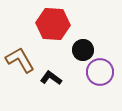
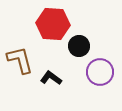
black circle: moved 4 px left, 4 px up
brown L-shape: rotated 16 degrees clockwise
